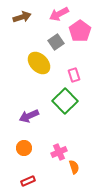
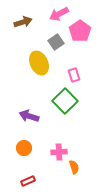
brown arrow: moved 1 px right, 5 px down
yellow ellipse: rotated 20 degrees clockwise
purple arrow: rotated 42 degrees clockwise
pink cross: rotated 21 degrees clockwise
